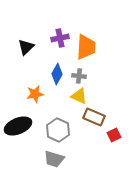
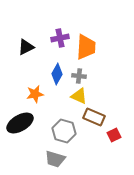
black triangle: rotated 18 degrees clockwise
black ellipse: moved 2 px right, 3 px up; rotated 8 degrees counterclockwise
gray hexagon: moved 6 px right, 1 px down; rotated 10 degrees counterclockwise
gray trapezoid: moved 1 px right
